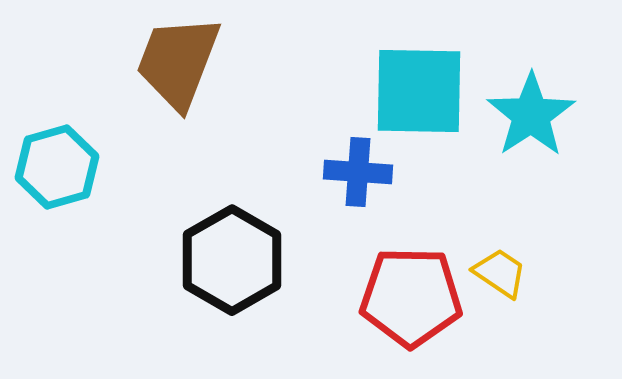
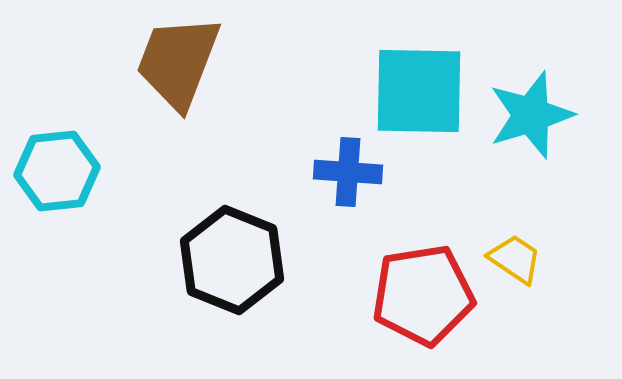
cyan star: rotated 16 degrees clockwise
cyan hexagon: moved 4 px down; rotated 10 degrees clockwise
blue cross: moved 10 px left
black hexagon: rotated 8 degrees counterclockwise
yellow trapezoid: moved 15 px right, 14 px up
red pentagon: moved 12 px right, 2 px up; rotated 10 degrees counterclockwise
